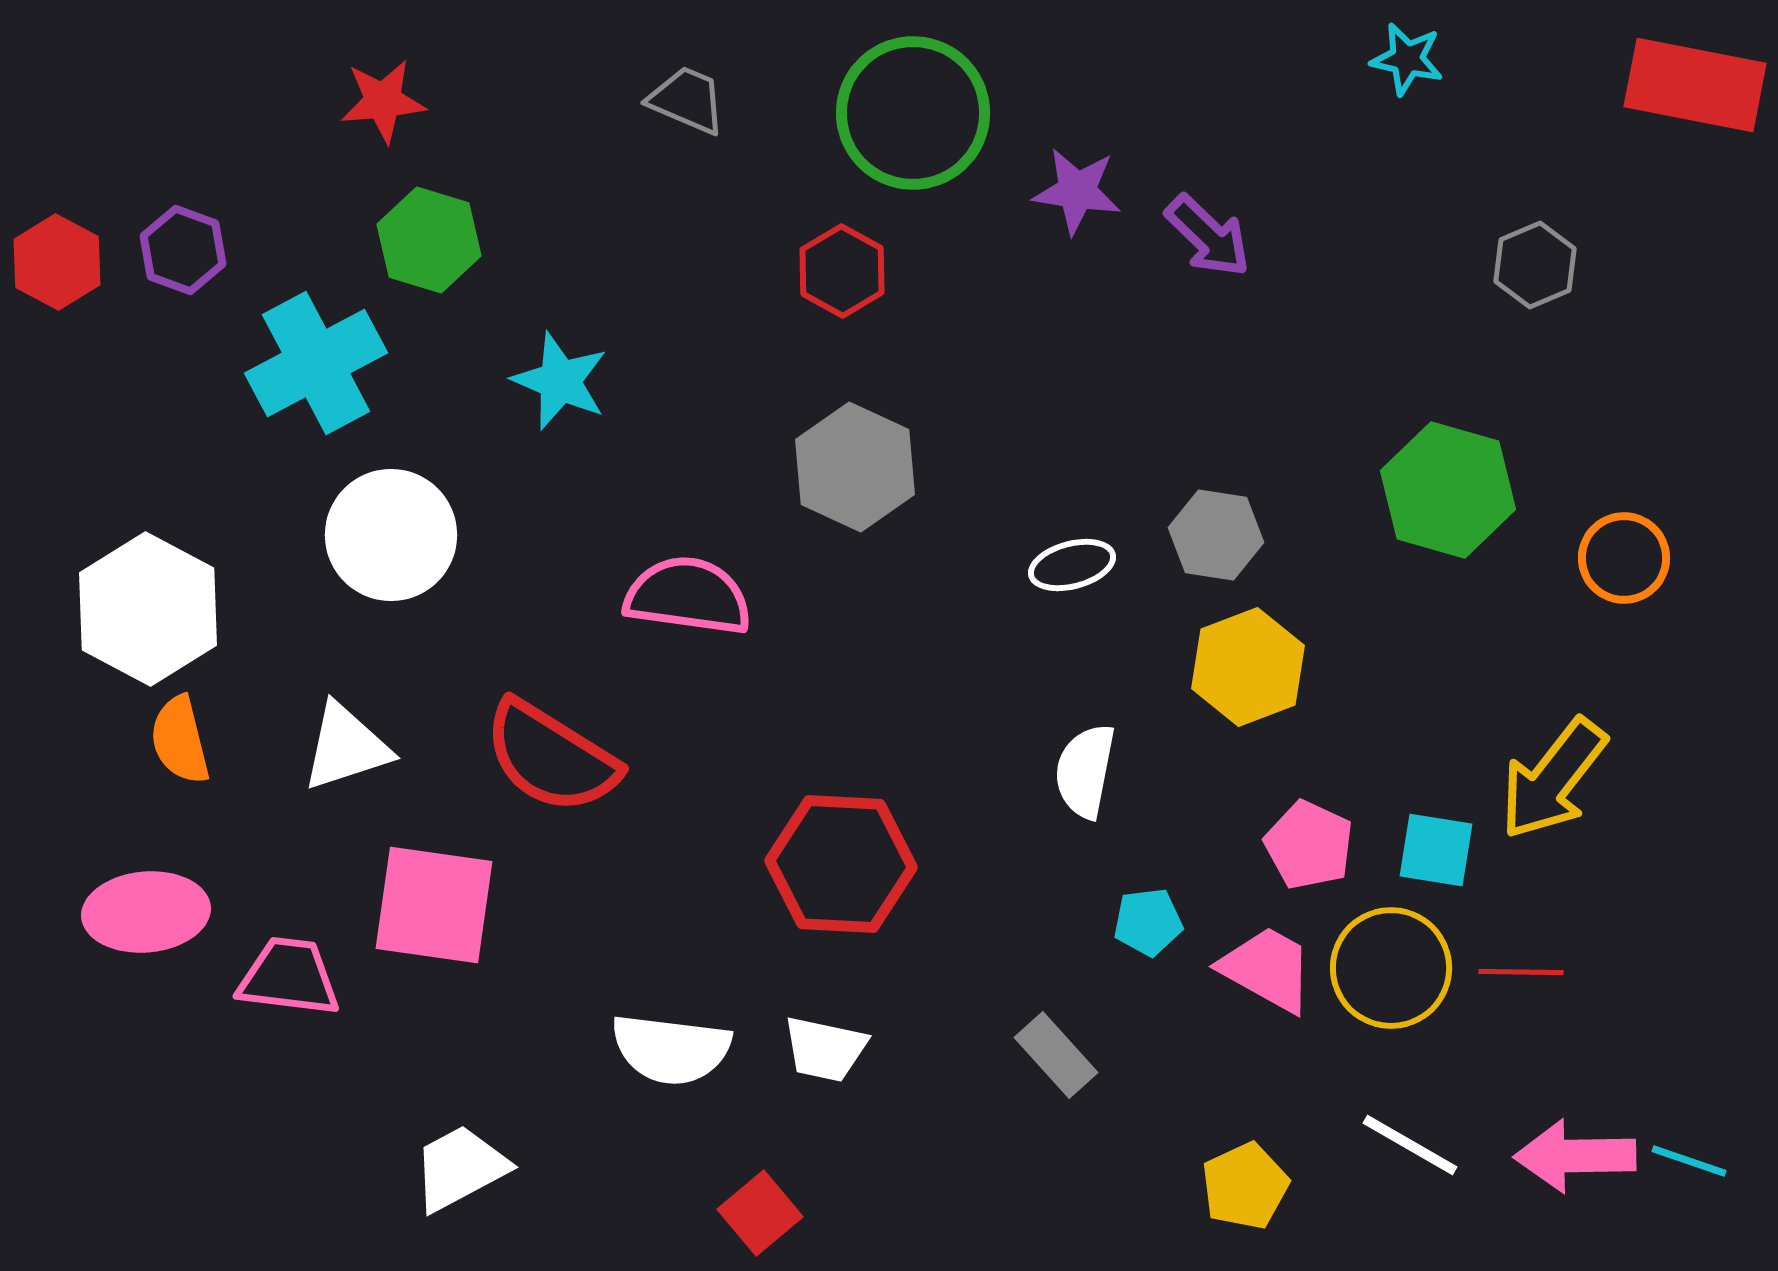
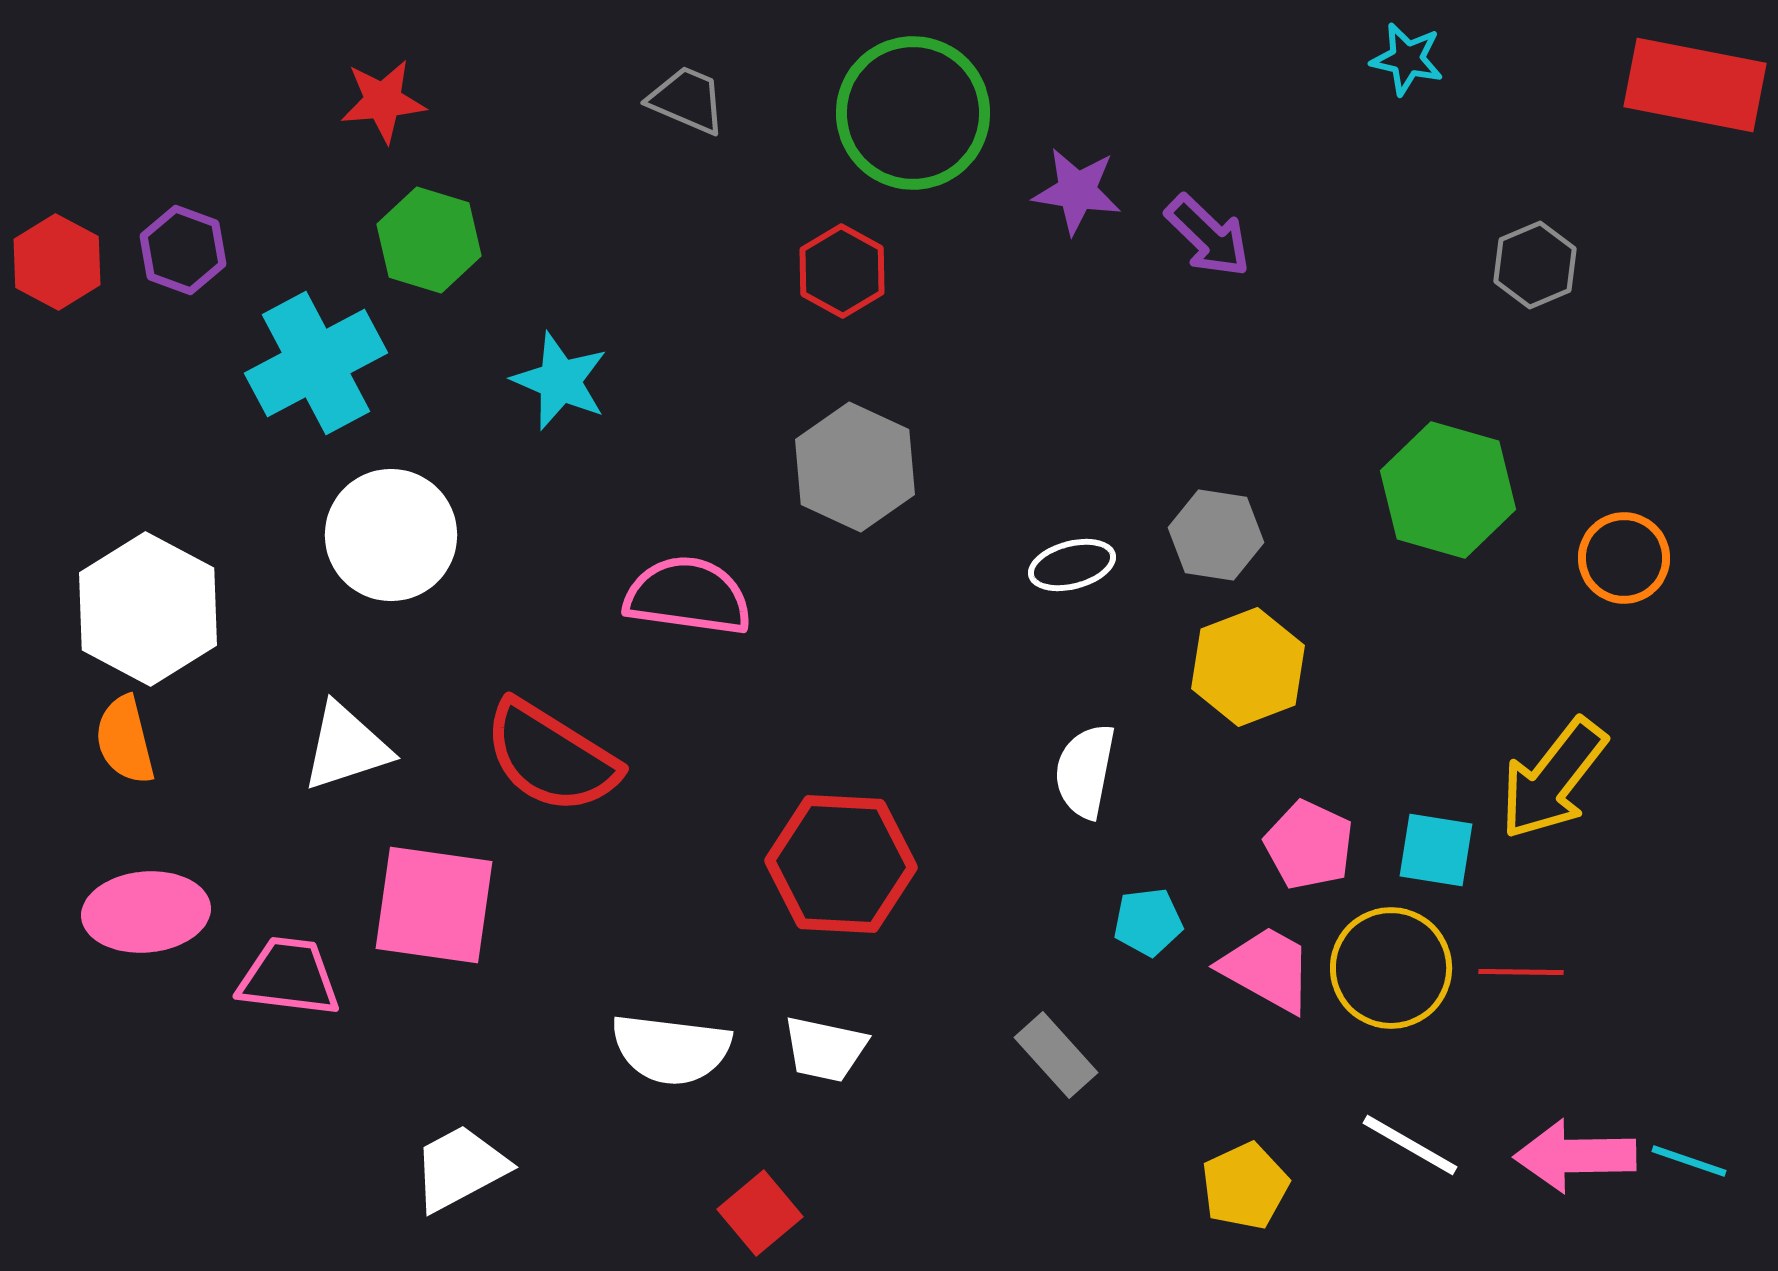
orange semicircle at (180, 740): moved 55 px left
